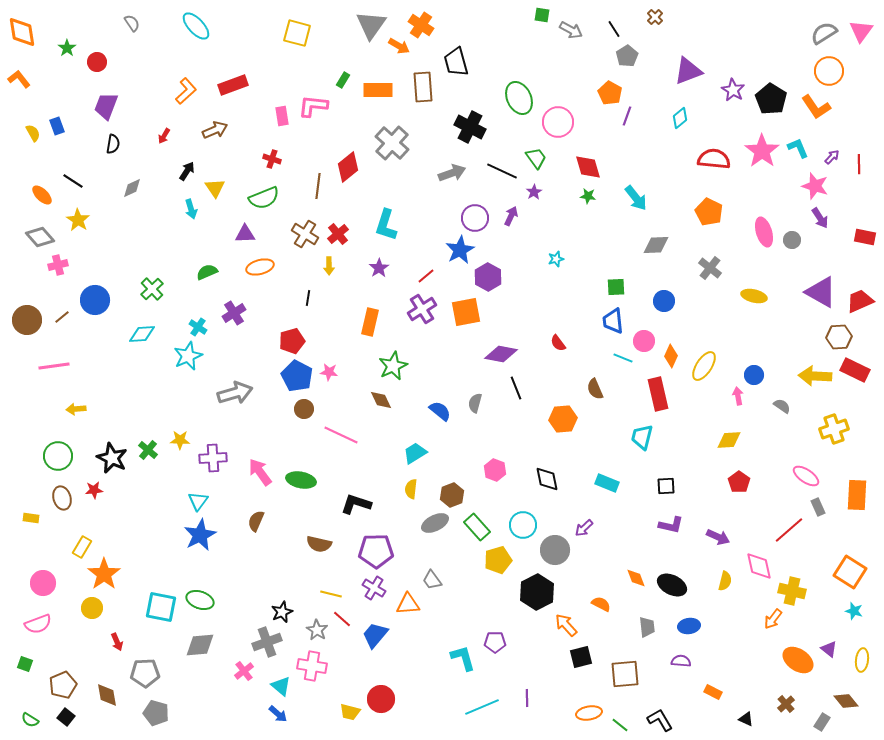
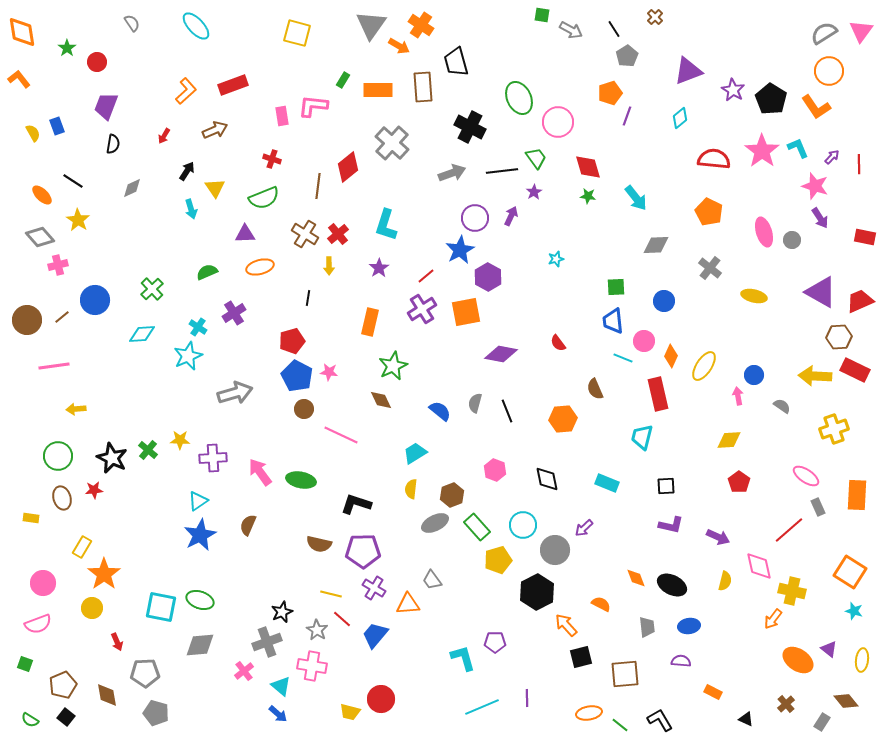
orange pentagon at (610, 93): rotated 25 degrees clockwise
black line at (502, 171): rotated 32 degrees counterclockwise
black line at (516, 388): moved 9 px left, 23 px down
cyan triangle at (198, 501): rotated 20 degrees clockwise
brown semicircle at (256, 521): moved 8 px left, 4 px down
purple pentagon at (376, 551): moved 13 px left
